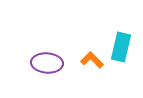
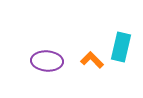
purple ellipse: moved 2 px up
